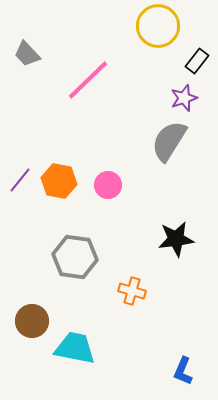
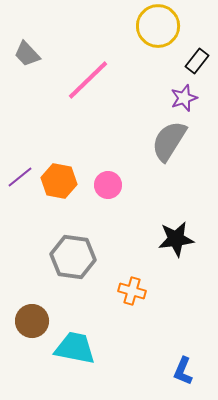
purple line: moved 3 px up; rotated 12 degrees clockwise
gray hexagon: moved 2 px left
